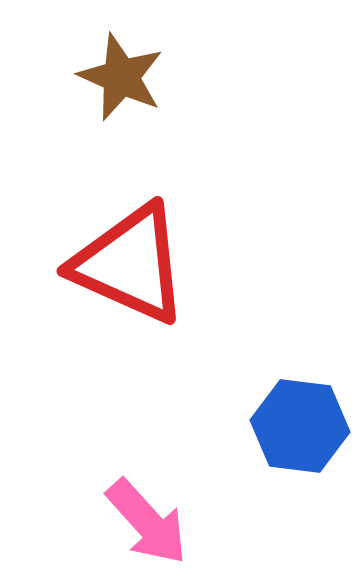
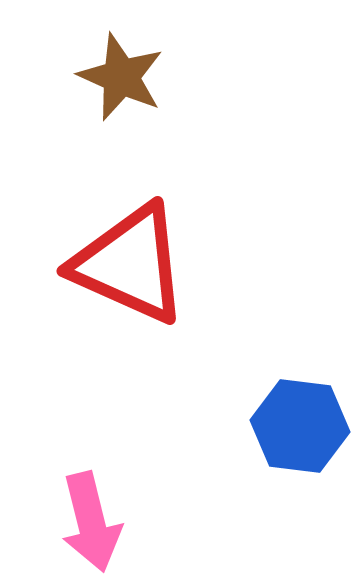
pink arrow: moved 56 px left; rotated 28 degrees clockwise
